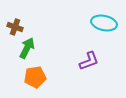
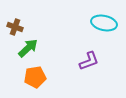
green arrow: moved 1 px right; rotated 20 degrees clockwise
